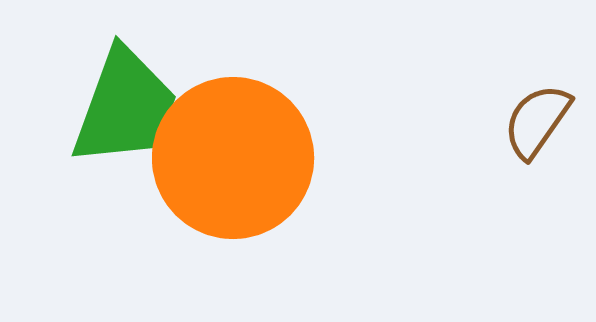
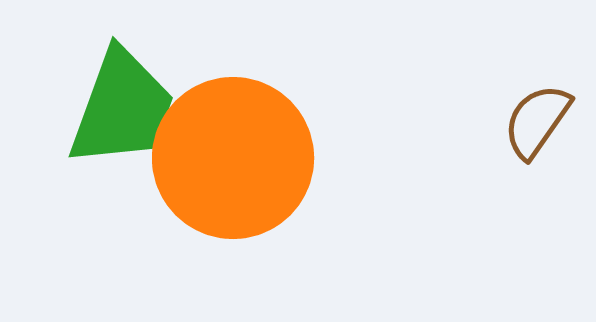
green trapezoid: moved 3 px left, 1 px down
